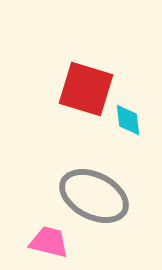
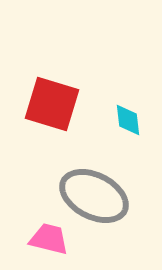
red square: moved 34 px left, 15 px down
pink trapezoid: moved 3 px up
